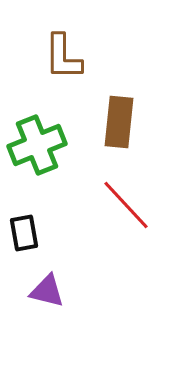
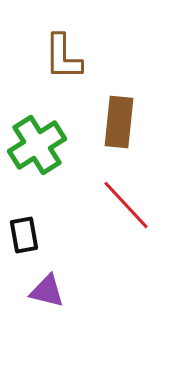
green cross: rotated 10 degrees counterclockwise
black rectangle: moved 2 px down
